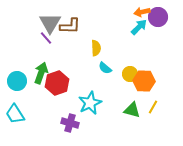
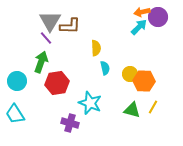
gray triangle: moved 2 px up
cyan semicircle: rotated 144 degrees counterclockwise
green arrow: moved 11 px up
red hexagon: rotated 10 degrees clockwise
cyan star: rotated 25 degrees counterclockwise
